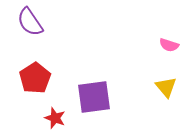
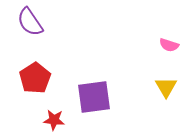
yellow triangle: rotated 10 degrees clockwise
red star: moved 1 px left, 2 px down; rotated 15 degrees counterclockwise
